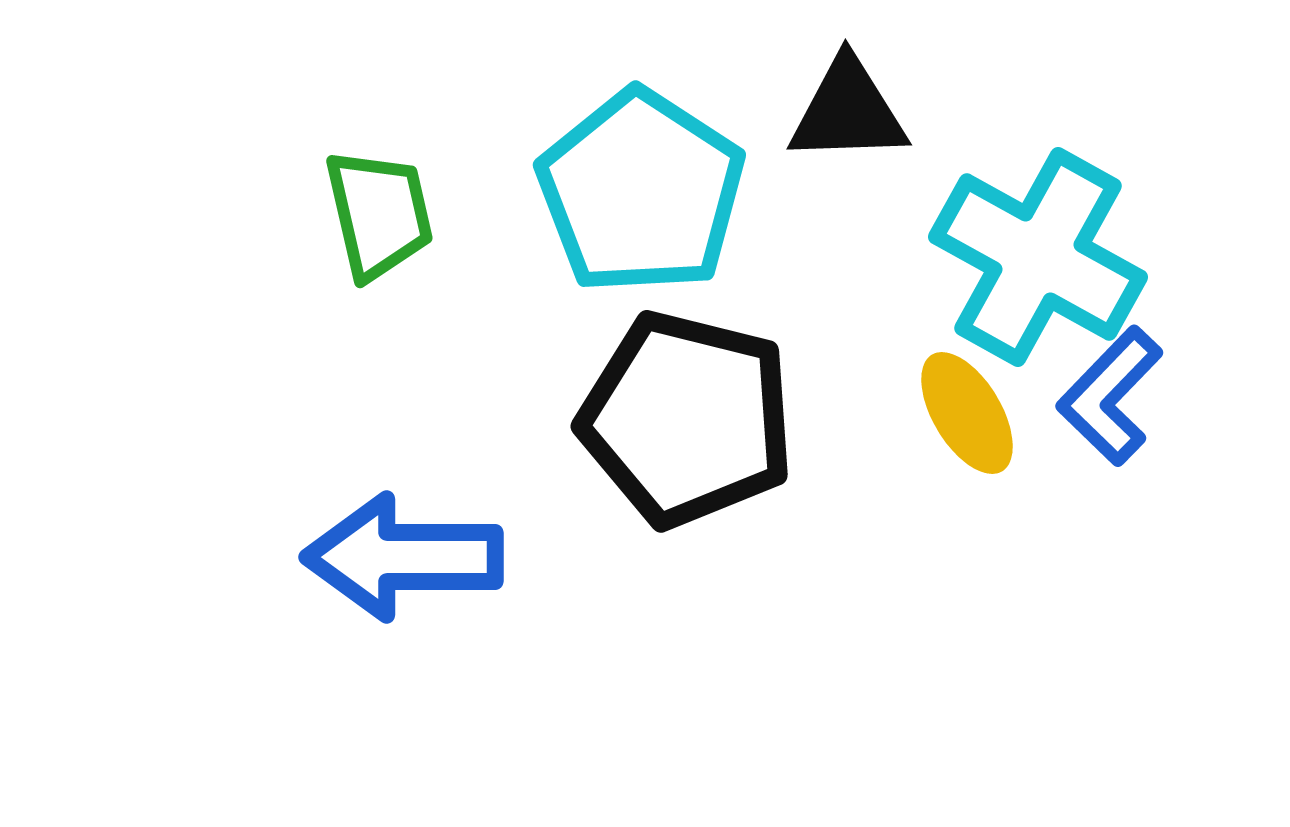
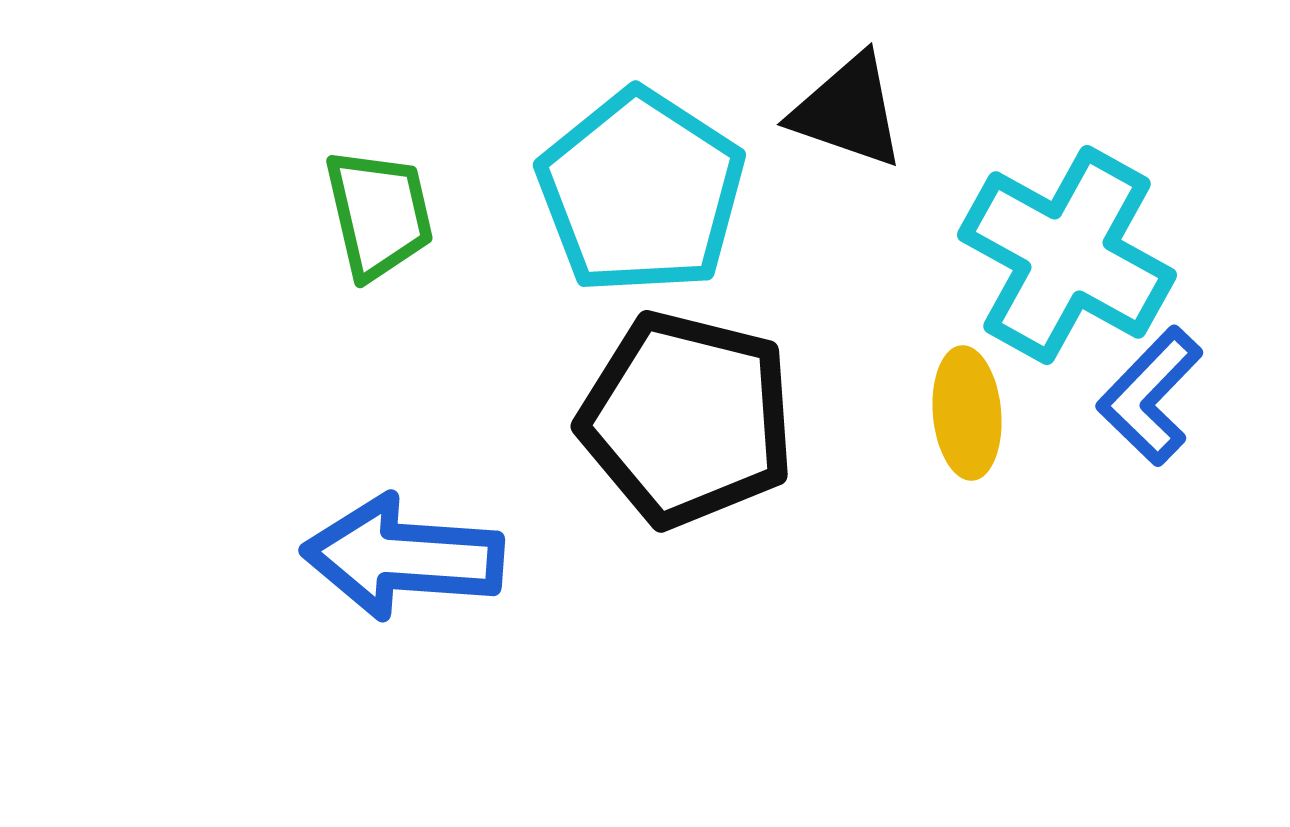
black triangle: rotated 21 degrees clockwise
cyan cross: moved 29 px right, 2 px up
blue L-shape: moved 40 px right
yellow ellipse: rotated 26 degrees clockwise
blue arrow: rotated 4 degrees clockwise
